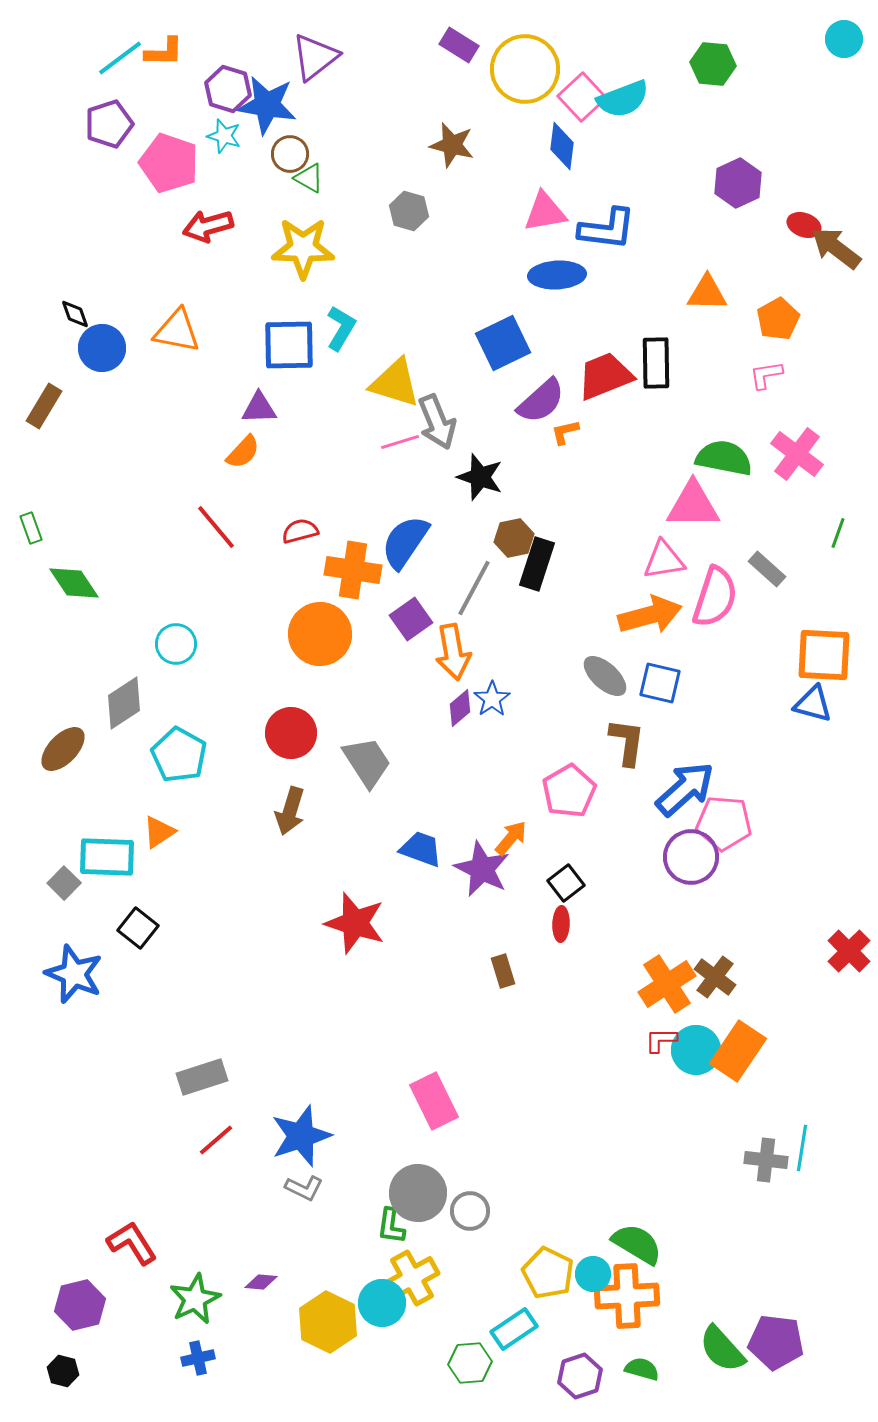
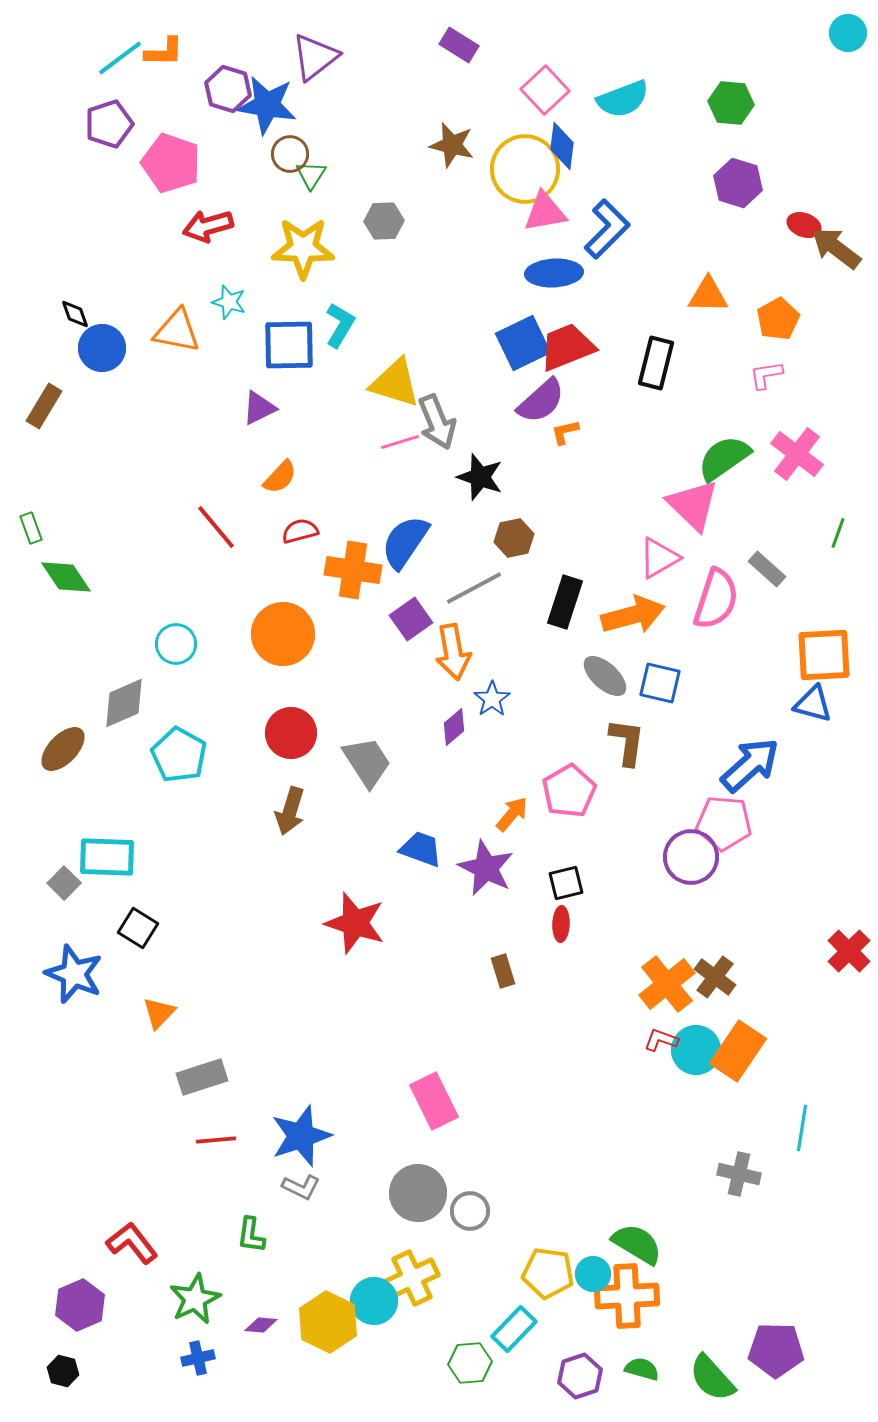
cyan circle at (844, 39): moved 4 px right, 6 px up
green hexagon at (713, 64): moved 18 px right, 39 px down
yellow circle at (525, 69): moved 100 px down
pink square at (582, 97): moved 37 px left, 7 px up
cyan star at (224, 136): moved 5 px right, 166 px down
pink pentagon at (169, 163): moved 2 px right
green triangle at (309, 178): moved 2 px right, 3 px up; rotated 32 degrees clockwise
purple hexagon at (738, 183): rotated 18 degrees counterclockwise
gray hexagon at (409, 211): moved 25 px left, 10 px down; rotated 18 degrees counterclockwise
blue L-shape at (607, 229): rotated 52 degrees counterclockwise
blue ellipse at (557, 275): moved 3 px left, 2 px up
orange triangle at (707, 293): moved 1 px right, 2 px down
cyan L-shape at (341, 328): moved 1 px left, 3 px up
blue square at (503, 343): moved 20 px right
black rectangle at (656, 363): rotated 15 degrees clockwise
red trapezoid at (605, 376): moved 38 px left, 29 px up
purple triangle at (259, 408): rotated 24 degrees counterclockwise
orange semicircle at (243, 452): moved 37 px right, 25 px down
green semicircle at (724, 458): rotated 46 degrees counterclockwise
pink triangle at (693, 505): rotated 44 degrees clockwise
pink triangle at (664, 560): moved 5 px left, 2 px up; rotated 21 degrees counterclockwise
black rectangle at (537, 564): moved 28 px right, 38 px down
green diamond at (74, 583): moved 8 px left, 6 px up
gray line at (474, 588): rotated 34 degrees clockwise
pink semicircle at (715, 597): moved 1 px right, 2 px down
orange arrow at (650, 615): moved 17 px left
orange circle at (320, 634): moved 37 px left
orange square at (824, 655): rotated 6 degrees counterclockwise
gray diamond at (124, 703): rotated 10 degrees clockwise
purple diamond at (460, 708): moved 6 px left, 19 px down
blue arrow at (685, 789): moved 65 px right, 24 px up
orange triangle at (159, 832): moved 181 px down; rotated 12 degrees counterclockwise
orange arrow at (511, 838): moved 1 px right, 24 px up
purple star at (482, 869): moved 4 px right, 1 px up
black square at (566, 883): rotated 24 degrees clockwise
black square at (138, 928): rotated 6 degrees counterclockwise
orange cross at (667, 984): rotated 6 degrees counterclockwise
red L-shape at (661, 1040): rotated 20 degrees clockwise
red line at (216, 1140): rotated 36 degrees clockwise
cyan line at (802, 1148): moved 20 px up
gray cross at (766, 1160): moved 27 px left, 14 px down; rotated 6 degrees clockwise
gray L-shape at (304, 1188): moved 3 px left, 1 px up
green L-shape at (391, 1226): moved 140 px left, 9 px down
red L-shape at (132, 1243): rotated 6 degrees counterclockwise
yellow pentagon at (548, 1273): rotated 18 degrees counterclockwise
yellow cross at (412, 1278): rotated 4 degrees clockwise
purple diamond at (261, 1282): moved 43 px down
cyan circle at (382, 1303): moved 8 px left, 2 px up
purple hexagon at (80, 1305): rotated 9 degrees counterclockwise
cyan rectangle at (514, 1329): rotated 12 degrees counterclockwise
purple pentagon at (776, 1342): moved 8 px down; rotated 6 degrees counterclockwise
green semicircle at (722, 1349): moved 10 px left, 29 px down
